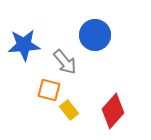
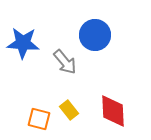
blue star: moved 1 px left, 2 px up; rotated 8 degrees clockwise
orange square: moved 10 px left, 29 px down
red diamond: rotated 44 degrees counterclockwise
